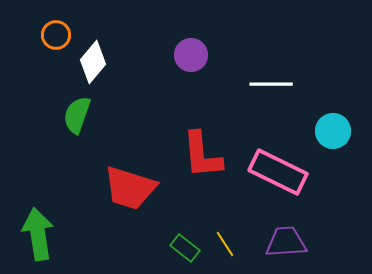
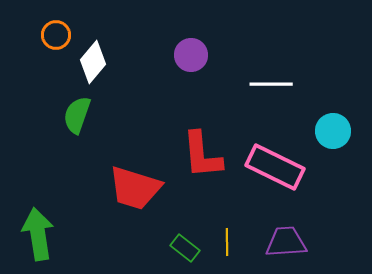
pink rectangle: moved 3 px left, 5 px up
red trapezoid: moved 5 px right
yellow line: moved 2 px right, 2 px up; rotated 32 degrees clockwise
